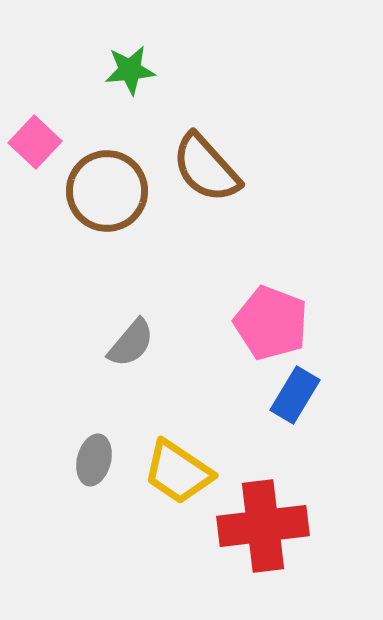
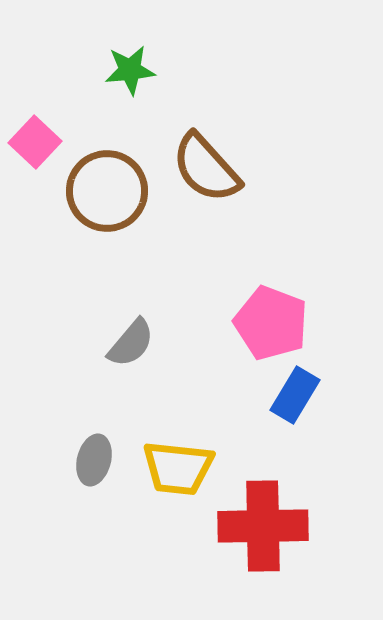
yellow trapezoid: moved 4 px up; rotated 28 degrees counterclockwise
red cross: rotated 6 degrees clockwise
